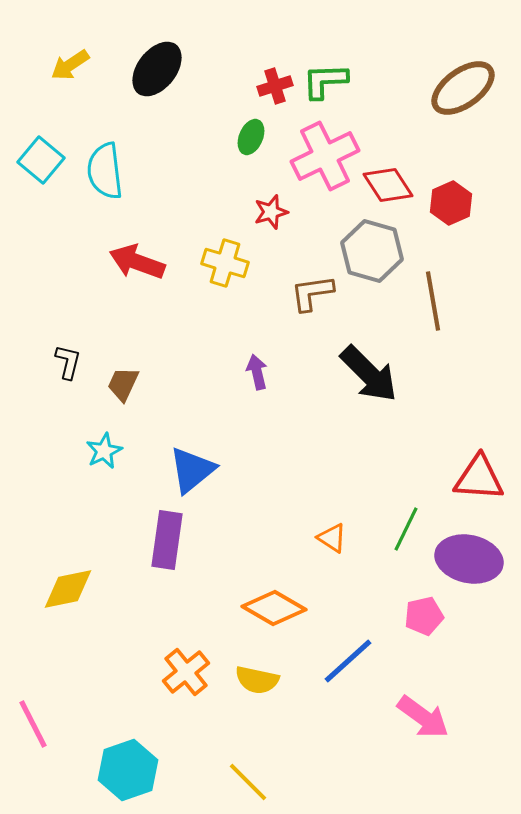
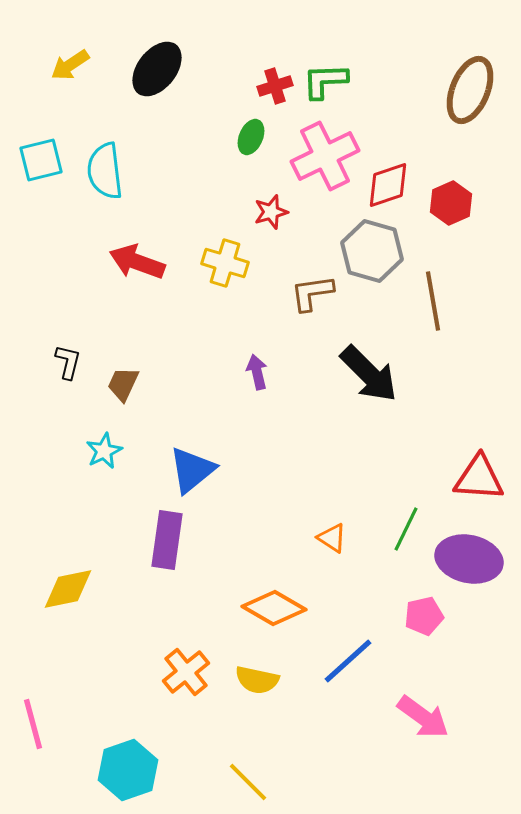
brown ellipse: moved 7 px right, 2 px down; rotated 32 degrees counterclockwise
cyan square: rotated 36 degrees clockwise
red diamond: rotated 75 degrees counterclockwise
pink line: rotated 12 degrees clockwise
